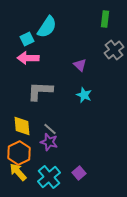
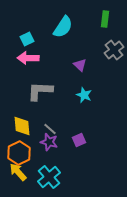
cyan semicircle: moved 16 px right
purple square: moved 33 px up; rotated 16 degrees clockwise
